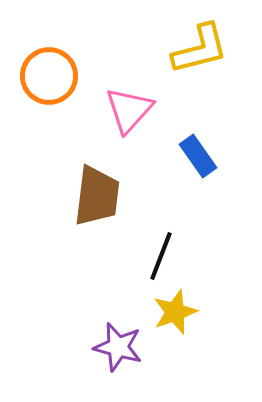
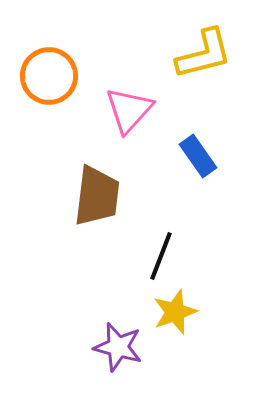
yellow L-shape: moved 4 px right, 5 px down
